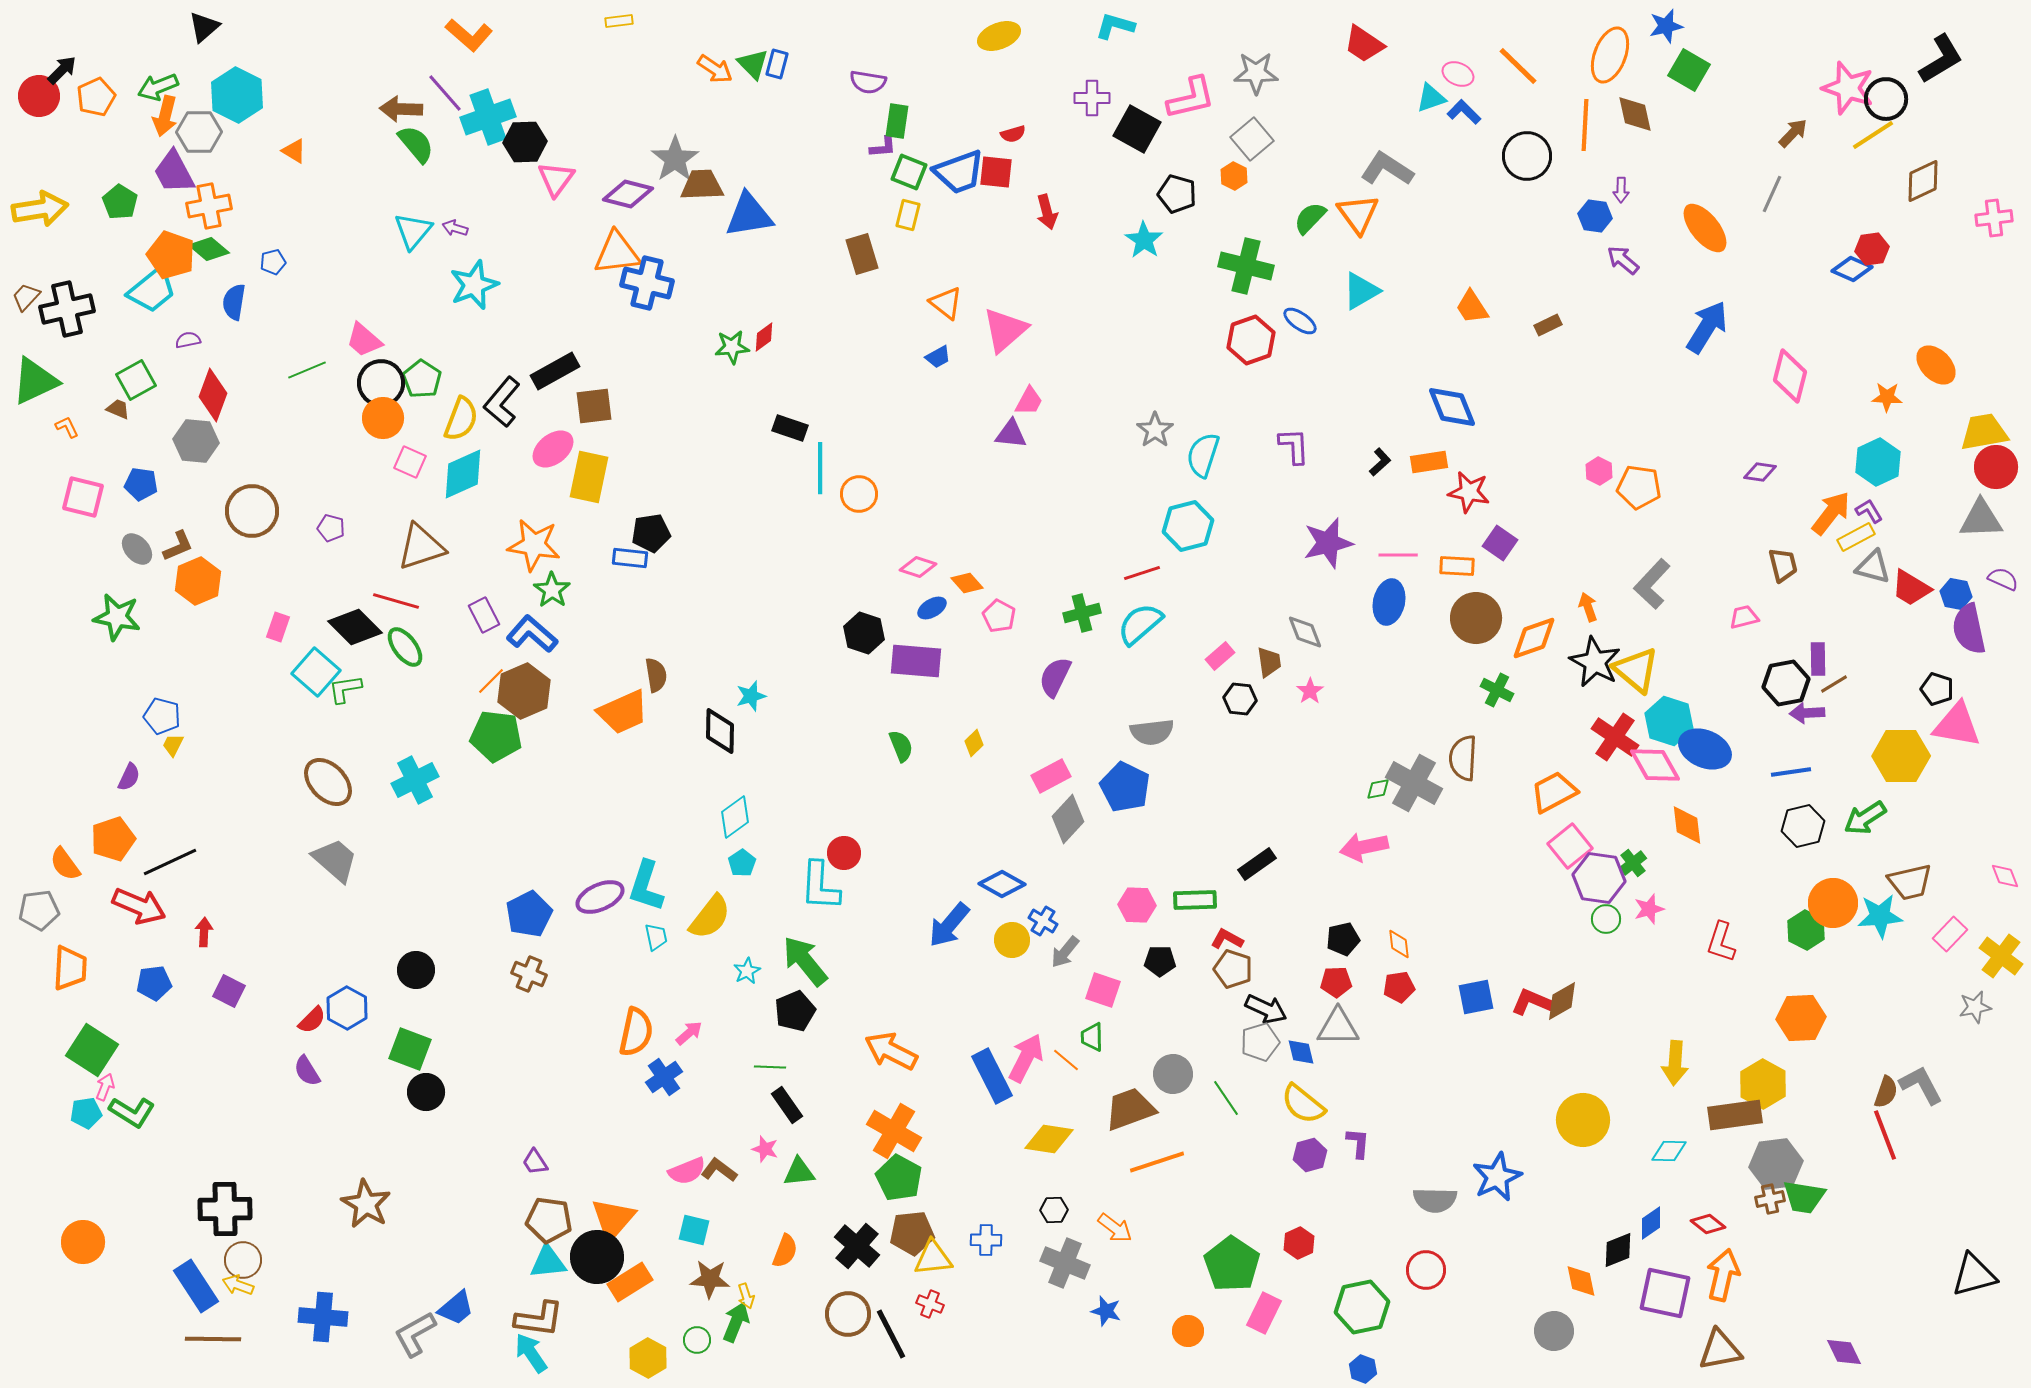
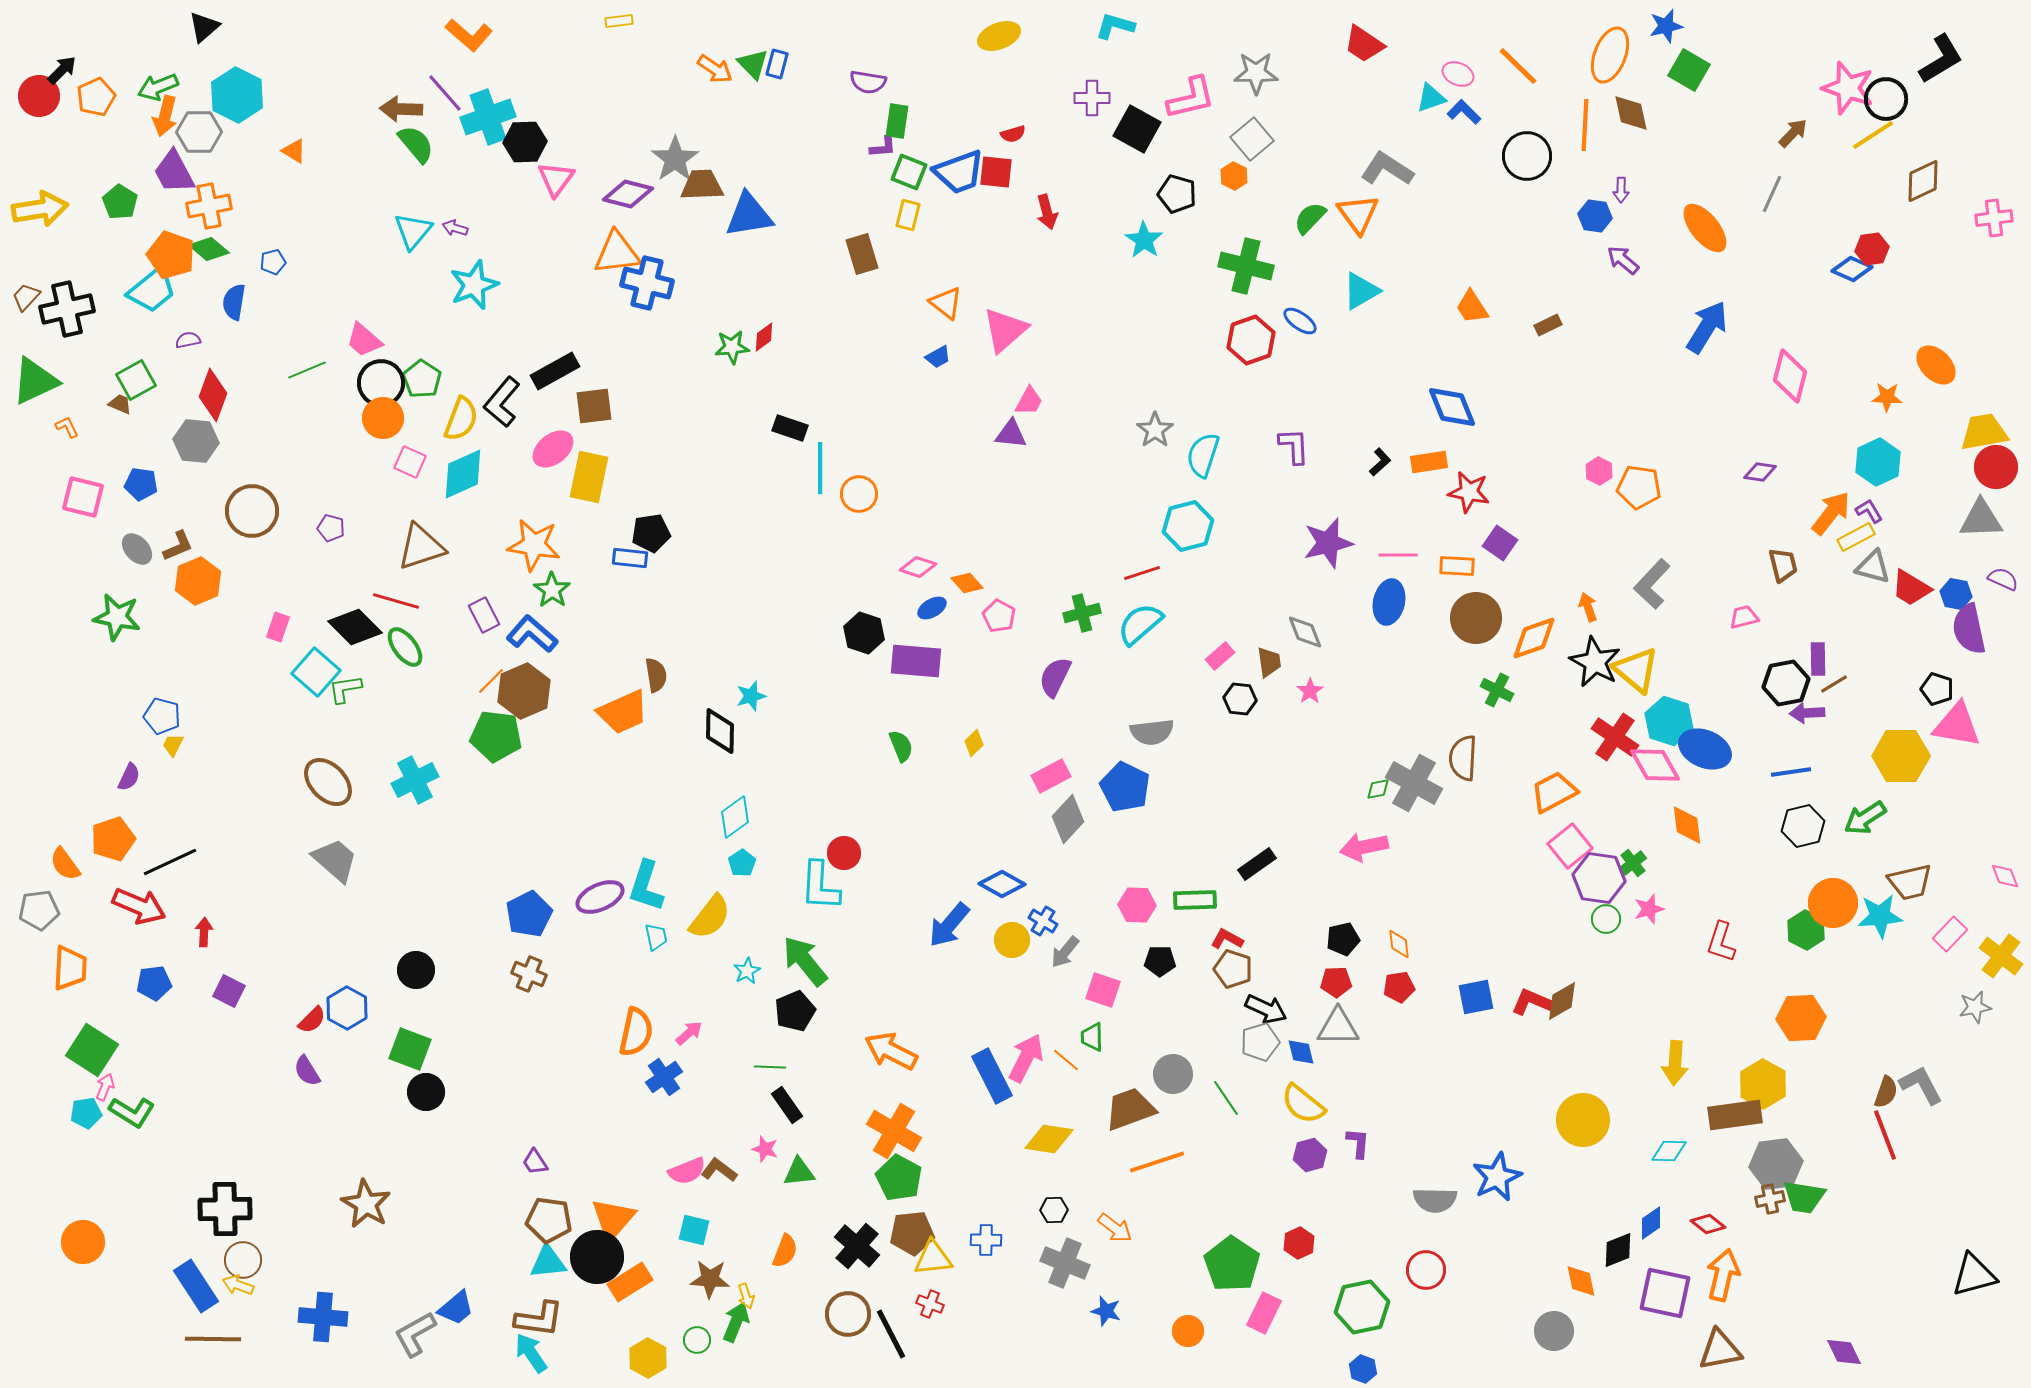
brown diamond at (1635, 114): moved 4 px left, 1 px up
brown trapezoid at (118, 409): moved 2 px right, 5 px up
